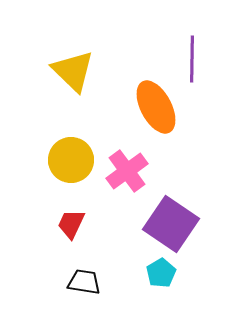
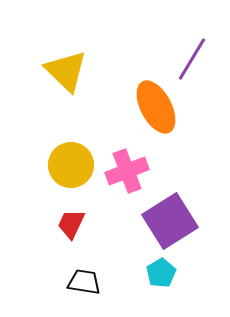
purple line: rotated 30 degrees clockwise
yellow triangle: moved 7 px left
yellow circle: moved 5 px down
pink cross: rotated 15 degrees clockwise
purple square: moved 1 px left, 3 px up; rotated 24 degrees clockwise
